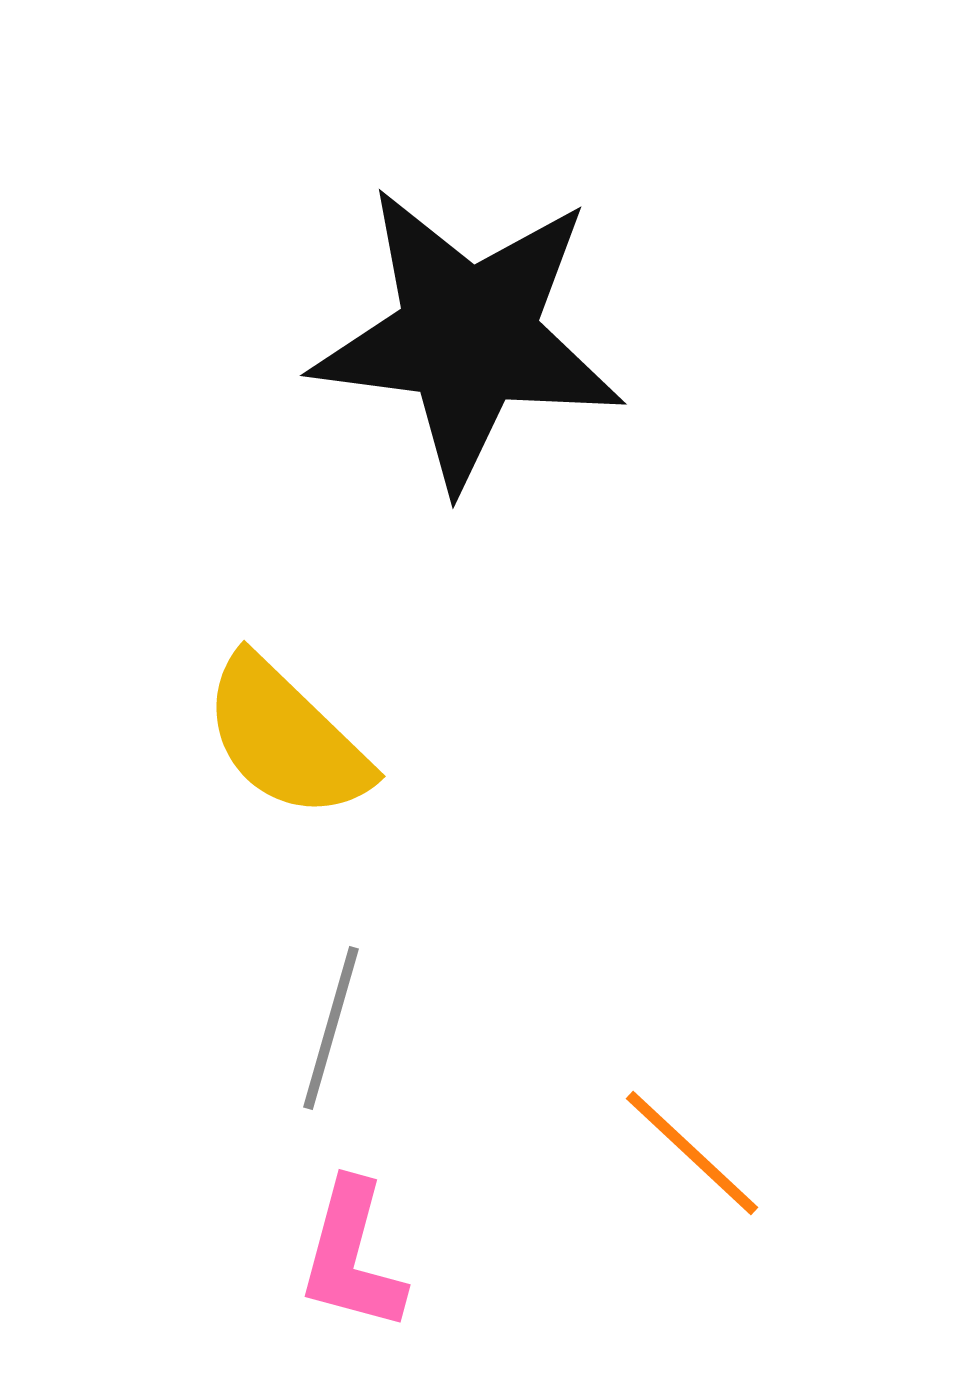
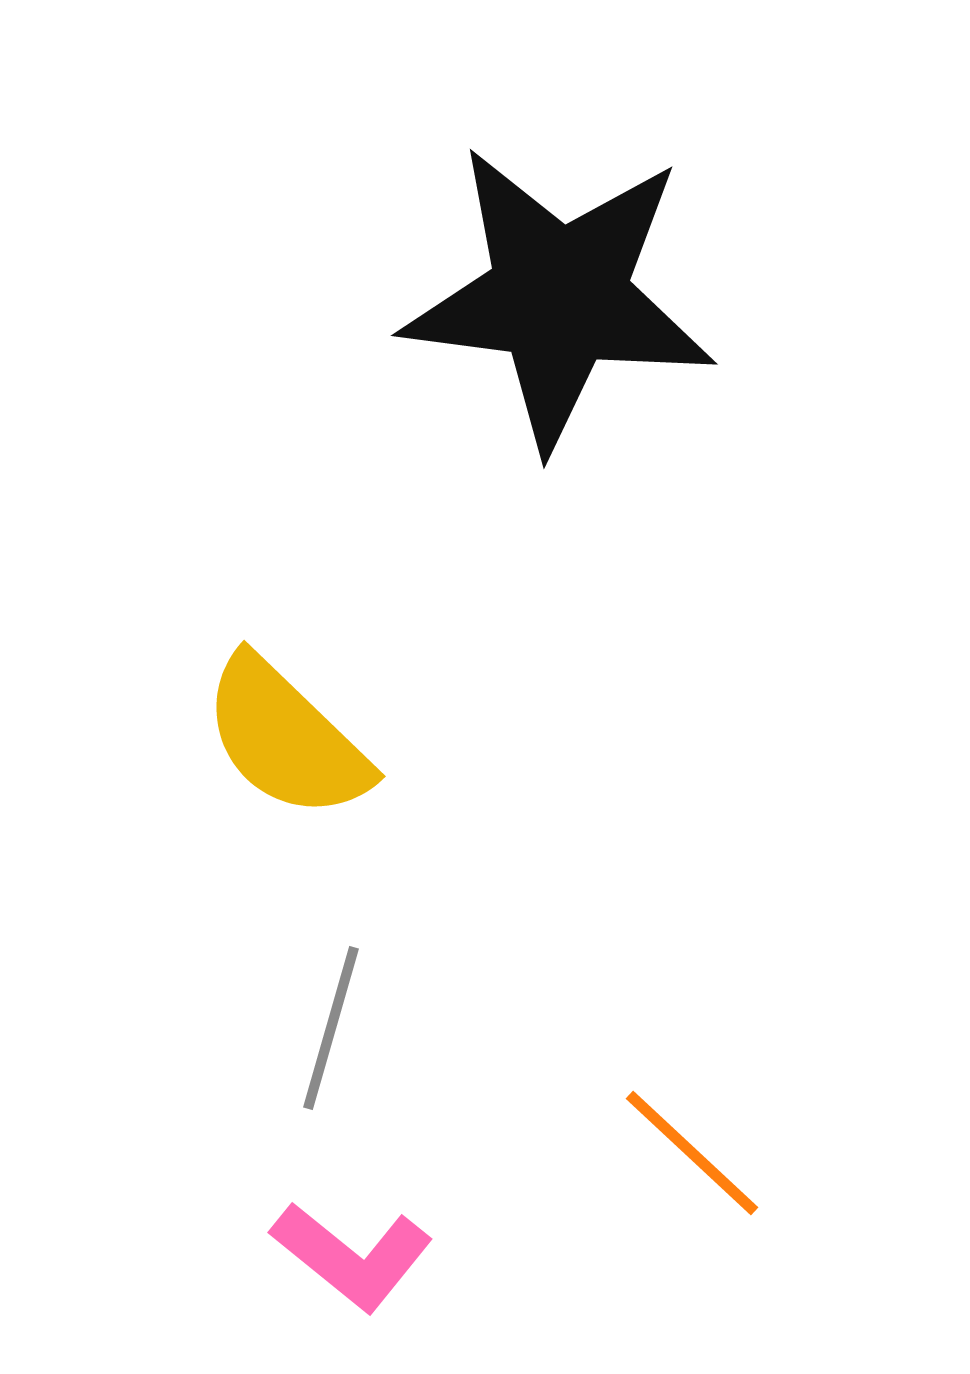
black star: moved 91 px right, 40 px up
pink L-shape: rotated 66 degrees counterclockwise
